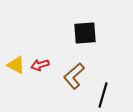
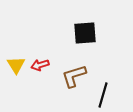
yellow triangle: rotated 30 degrees clockwise
brown L-shape: rotated 24 degrees clockwise
